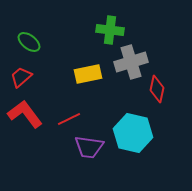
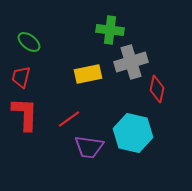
red trapezoid: rotated 35 degrees counterclockwise
red L-shape: rotated 39 degrees clockwise
red line: rotated 10 degrees counterclockwise
